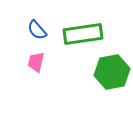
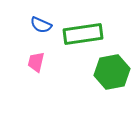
blue semicircle: moved 4 px right, 5 px up; rotated 25 degrees counterclockwise
